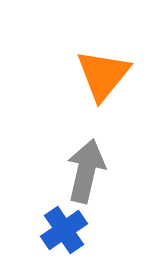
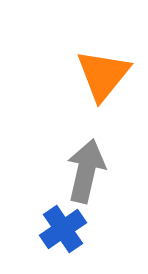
blue cross: moved 1 px left, 1 px up
